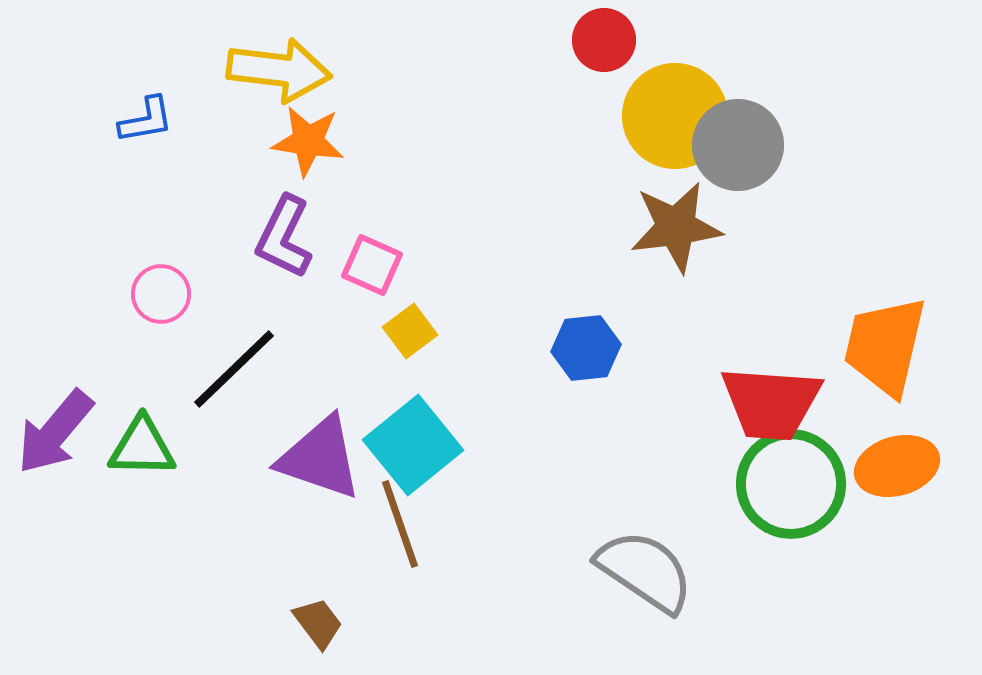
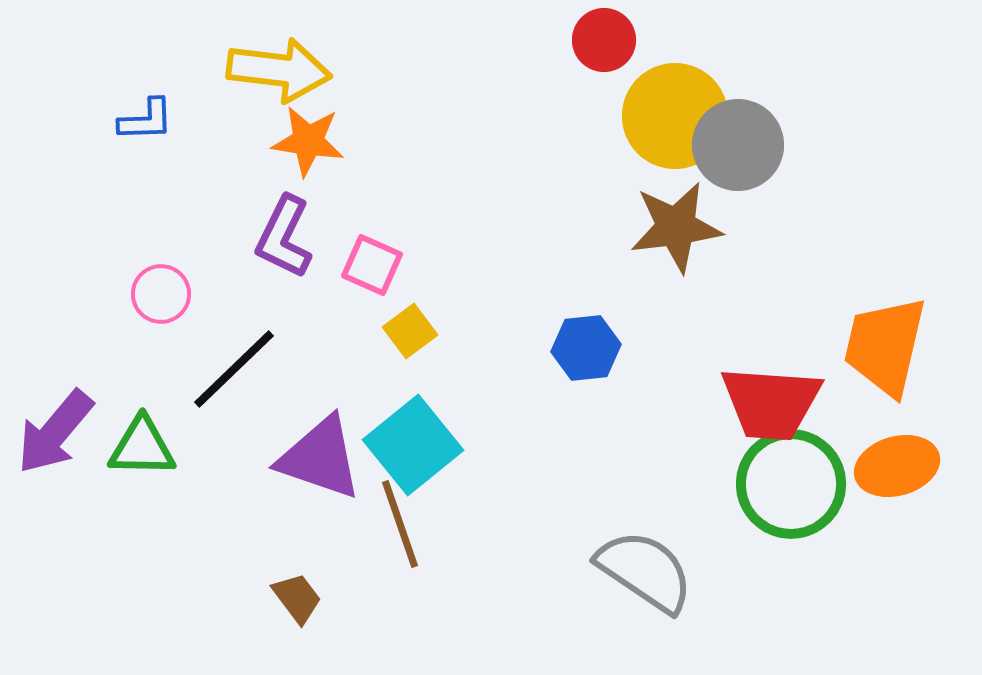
blue L-shape: rotated 8 degrees clockwise
brown trapezoid: moved 21 px left, 25 px up
